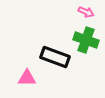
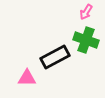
pink arrow: rotated 98 degrees clockwise
black rectangle: rotated 48 degrees counterclockwise
